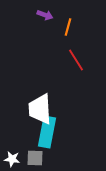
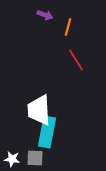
white trapezoid: moved 1 px left, 1 px down
